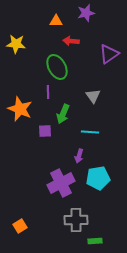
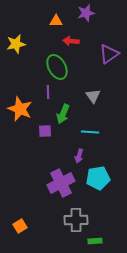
yellow star: rotated 18 degrees counterclockwise
